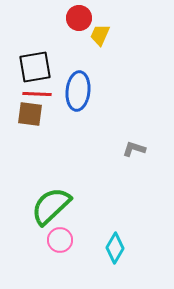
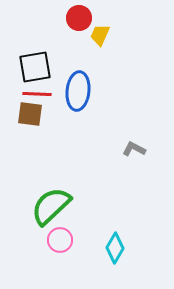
gray L-shape: rotated 10 degrees clockwise
